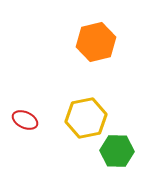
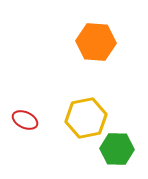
orange hexagon: rotated 18 degrees clockwise
green hexagon: moved 2 px up
